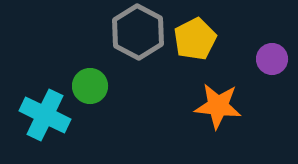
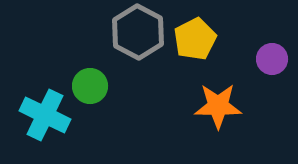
orange star: rotated 6 degrees counterclockwise
